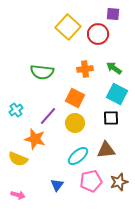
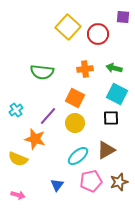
purple square: moved 10 px right, 3 px down
green arrow: rotated 21 degrees counterclockwise
brown triangle: rotated 24 degrees counterclockwise
